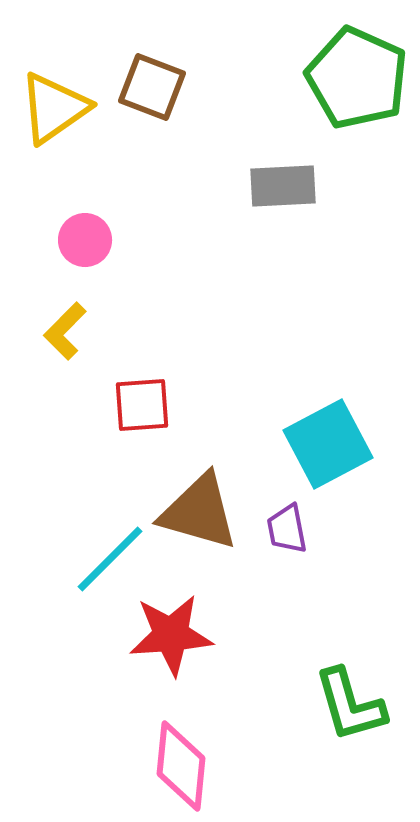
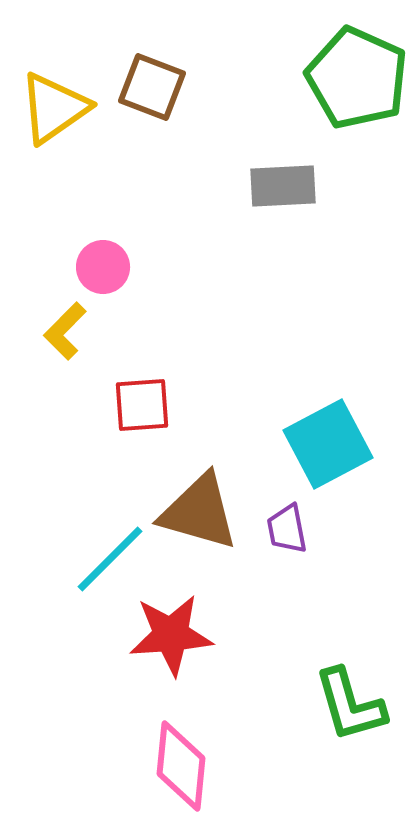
pink circle: moved 18 px right, 27 px down
